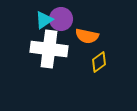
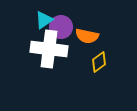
purple circle: moved 8 px down
